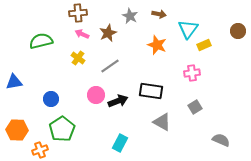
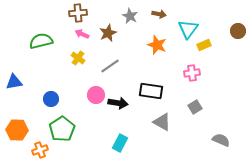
black arrow: moved 2 px down; rotated 30 degrees clockwise
